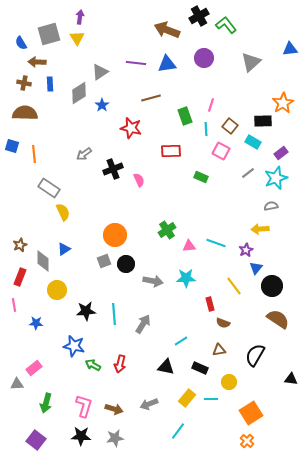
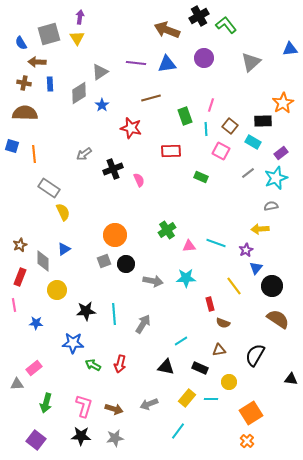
blue star at (74, 346): moved 1 px left, 3 px up; rotated 10 degrees counterclockwise
